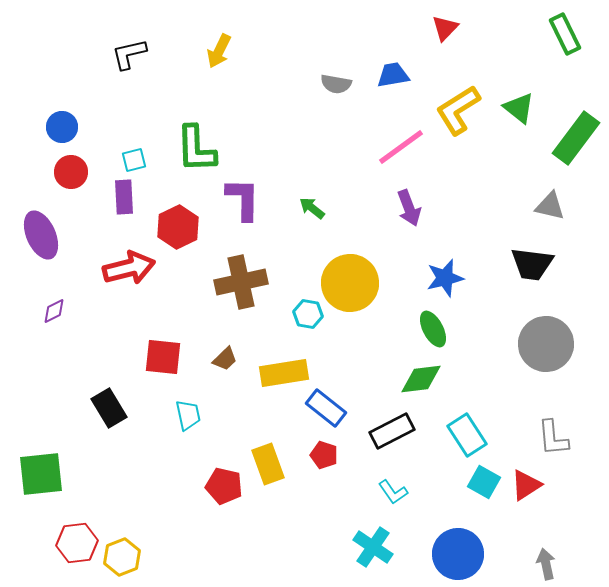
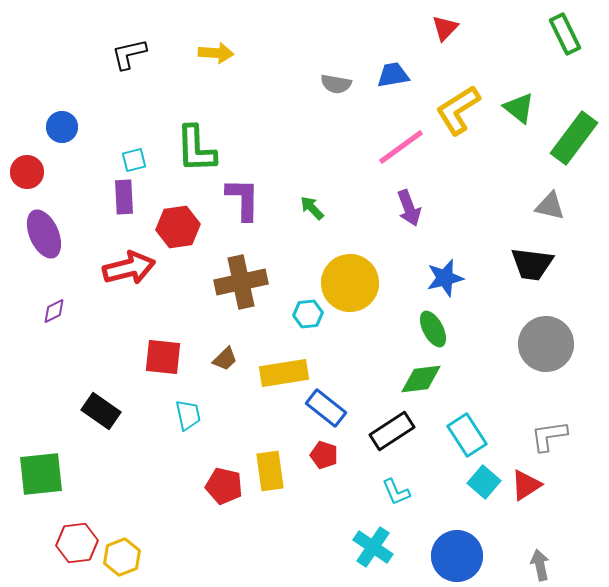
yellow arrow at (219, 51): moved 3 px left, 2 px down; rotated 112 degrees counterclockwise
green rectangle at (576, 138): moved 2 px left
red circle at (71, 172): moved 44 px left
green arrow at (312, 208): rotated 8 degrees clockwise
red hexagon at (178, 227): rotated 18 degrees clockwise
purple ellipse at (41, 235): moved 3 px right, 1 px up
cyan hexagon at (308, 314): rotated 16 degrees counterclockwise
black rectangle at (109, 408): moved 8 px left, 3 px down; rotated 24 degrees counterclockwise
black rectangle at (392, 431): rotated 6 degrees counterclockwise
gray L-shape at (553, 438): moved 4 px left, 2 px up; rotated 87 degrees clockwise
yellow rectangle at (268, 464): moved 2 px right, 7 px down; rotated 12 degrees clockwise
cyan square at (484, 482): rotated 12 degrees clockwise
cyan L-shape at (393, 492): moved 3 px right; rotated 12 degrees clockwise
blue circle at (458, 554): moved 1 px left, 2 px down
gray arrow at (546, 564): moved 6 px left, 1 px down
